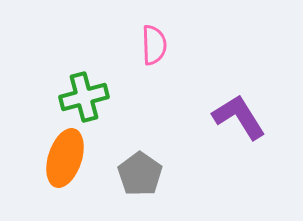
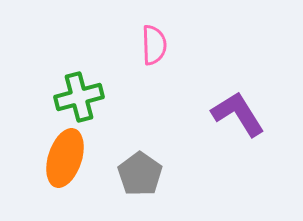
green cross: moved 5 px left
purple L-shape: moved 1 px left, 3 px up
